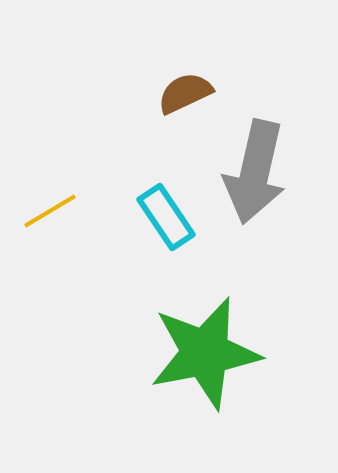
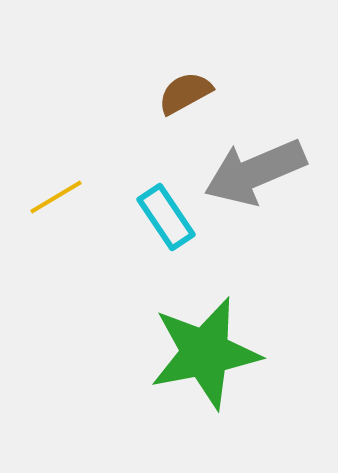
brown semicircle: rotated 4 degrees counterclockwise
gray arrow: rotated 54 degrees clockwise
yellow line: moved 6 px right, 14 px up
